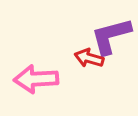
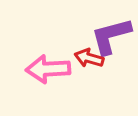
pink arrow: moved 12 px right, 10 px up
